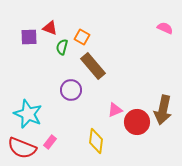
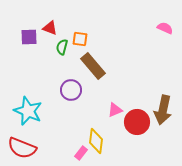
orange square: moved 2 px left, 2 px down; rotated 21 degrees counterclockwise
cyan star: moved 3 px up
pink rectangle: moved 31 px right, 11 px down
